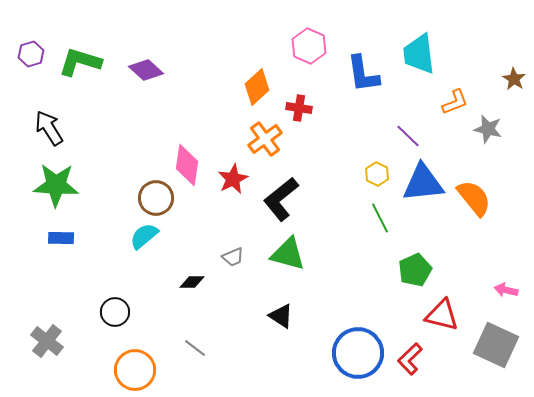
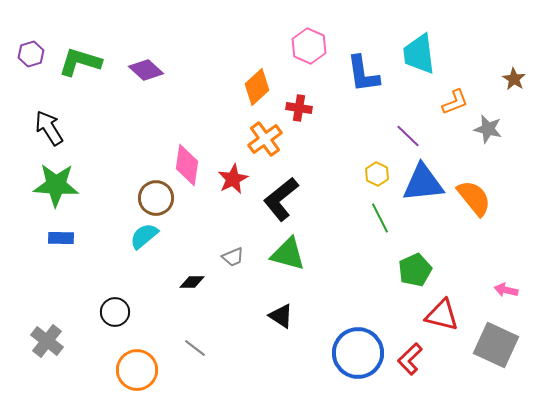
orange circle: moved 2 px right
